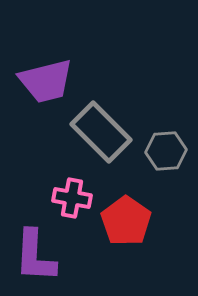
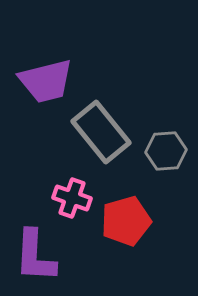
gray rectangle: rotated 6 degrees clockwise
pink cross: rotated 9 degrees clockwise
red pentagon: rotated 21 degrees clockwise
